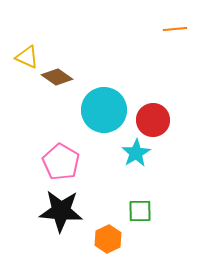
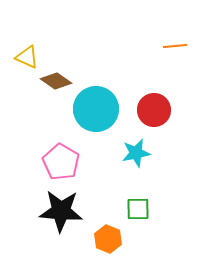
orange line: moved 17 px down
brown diamond: moved 1 px left, 4 px down
cyan circle: moved 8 px left, 1 px up
red circle: moved 1 px right, 10 px up
cyan star: rotated 20 degrees clockwise
green square: moved 2 px left, 2 px up
orange hexagon: rotated 12 degrees counterclockwise
